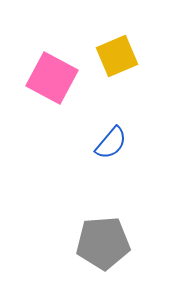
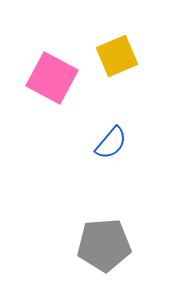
gray pentagon: moved 1 px right, 2 px down
